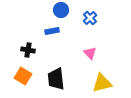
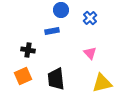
orange square: rotated 36 degrees clockwise
